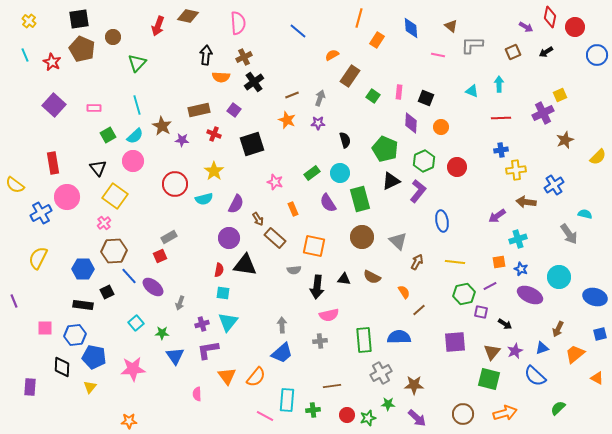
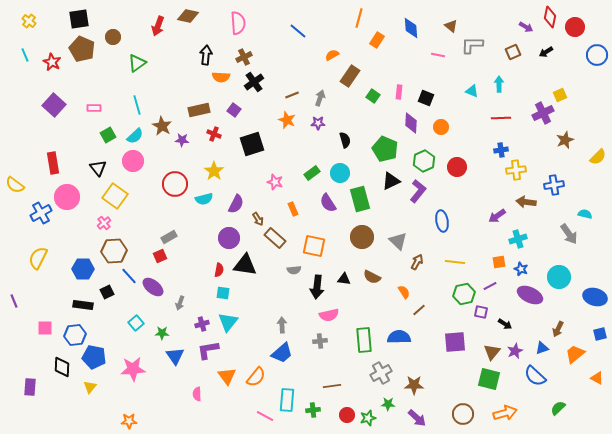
green triangle at (137, 63): rotated 12 degrees clockwise
blue cross at (554, 185): rotated 24 degrees clockwise
